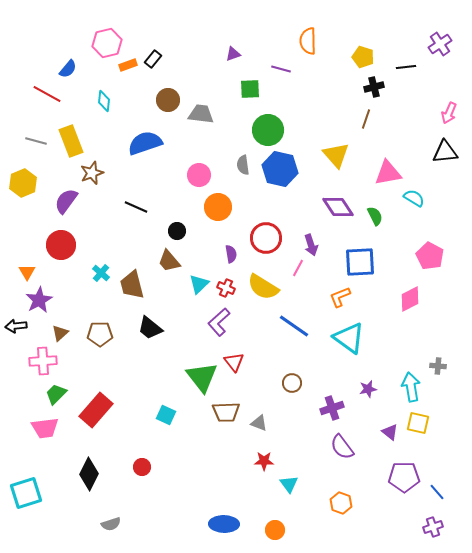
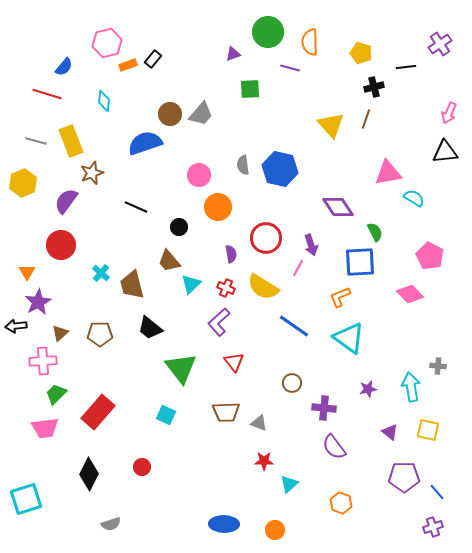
orange semicircle at (308, 41): moved 2 px right, 1 px down
yellow pentagon at (363, 57): moved 2 px left, 4 px up
blue semicircle at (68, 69): moved 4 px left, 2 px up
purple line at (281, 69): moved 9 px right, 1 px up
red line at (47, 94): rotated 12 degrees counterclockwise
brown circle at (168, 100): moved 2 px right, 14 px down
gray trapezoid at (201, 114): rotated 124 degrees clockwise
green circle at (268, 130): moved 98 px up
yellow triangle at (336, 155): moved 5 px left, 30 px up
green semicircle at (375, 216): moved 16 px down
black circle at (177, 231): moved 2 px right, 4 px up
cyan triangle at (199, 284): moved 8 px left
pink diamond at (410, 299): moved 5 px up; rotated 72 degrees clockwise
purple star at (39, 300): moved 1 px left, 2 px down
green triangle at (202, 377): moved 21 px left, 9 px up
purple cross at (332, 408): moved 8 px left; rotated 25 degrees clockwise
red rectangle at (96, 410): moved 2 px right, 2 px down
yellow square at (418, 423): moved 10 px right, 7 px down
purple semicircle at (342, 447): moved 8 px left
cyan triangle at (289, 484): rotated 24 degrees clockwise
cyan square at (26, 493): moved 6 px down
